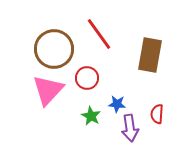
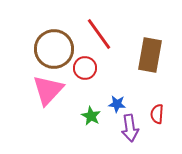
red circle: moved 2 px left, 10 px up
